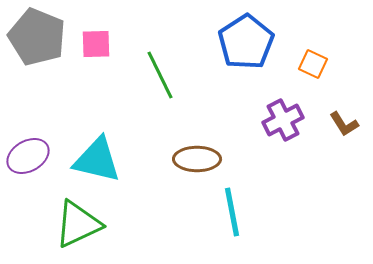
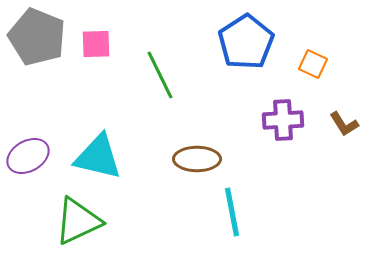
purple cross: rotated 24 degrees clockwise
cyan triangle: moved 1 px right, 3 px up
green triangle: moved 3 px up
